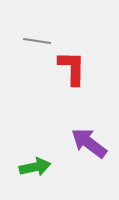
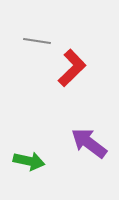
red L-shape: rotated 45 degrees clockwise
green arrow: moved 6 px left, 6 px up; rotated 24 degrees clockwise
